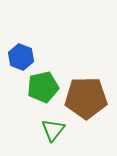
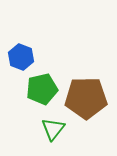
green pentagon: moved 1 px left, 2 px down
green triangle: moved 1 px up
